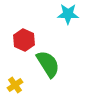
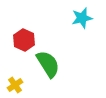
cyan star: moved 14 px right, 4 px down; rotated 15 degrees counterclockwise
